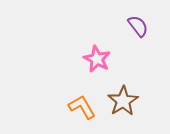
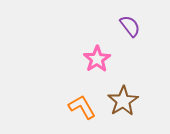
purple semicircle: moved 8 px left
pink star: rotated 12 degrees clockwise
